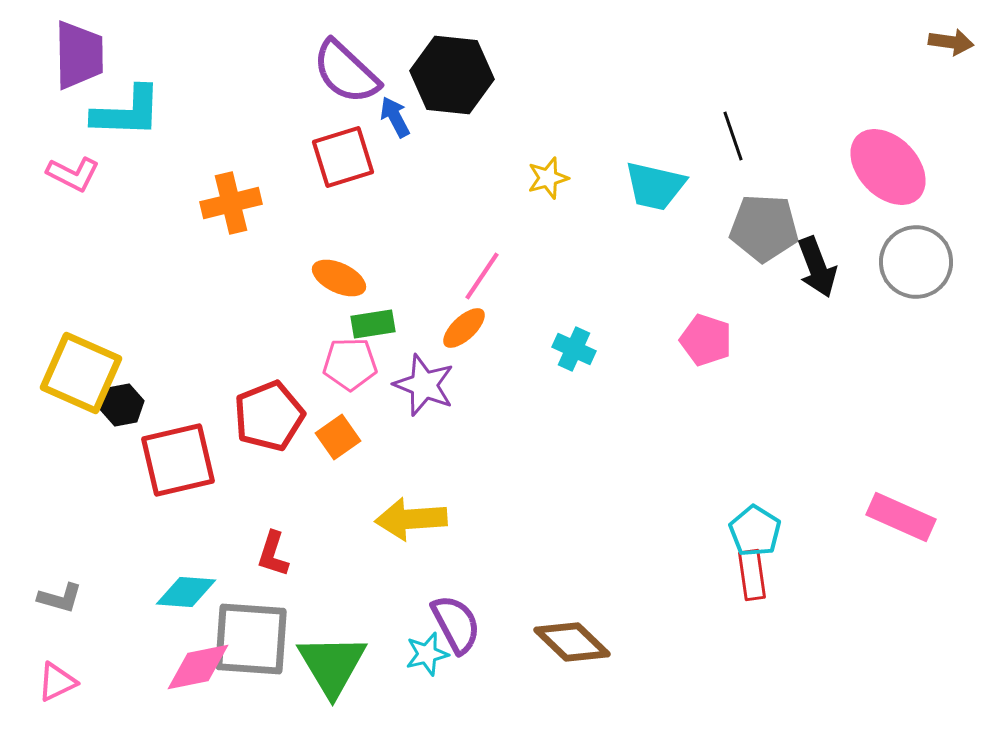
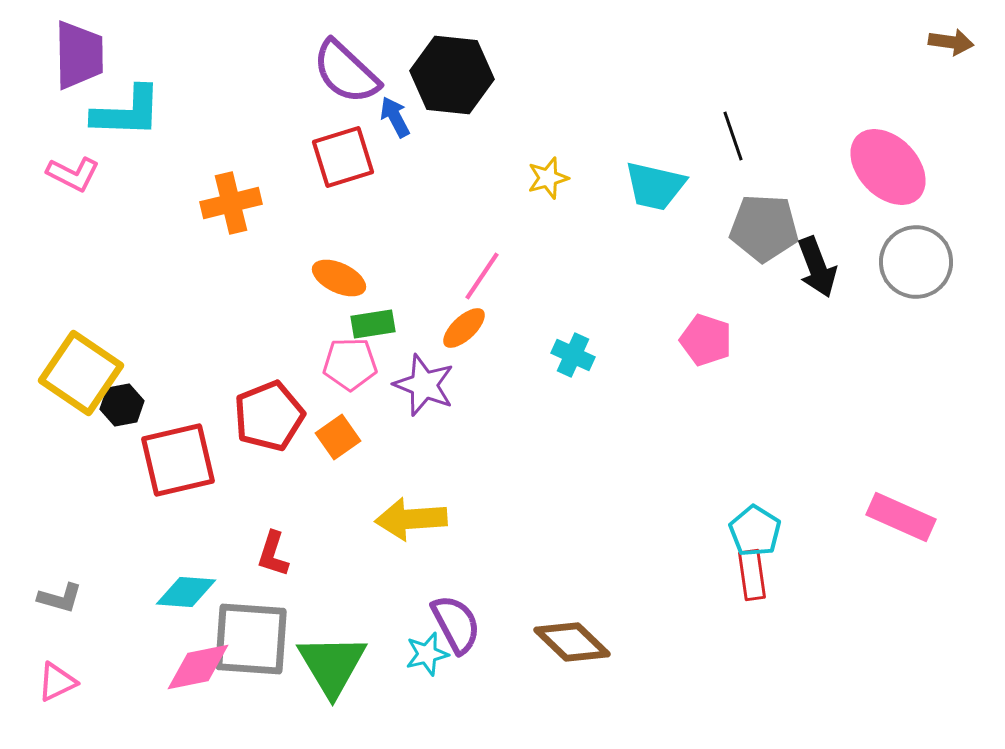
cyan cross at (574, 349): moved 1 px left, 6 px down
yellow square at (81, 373): rotated 10 degrees clockwise
